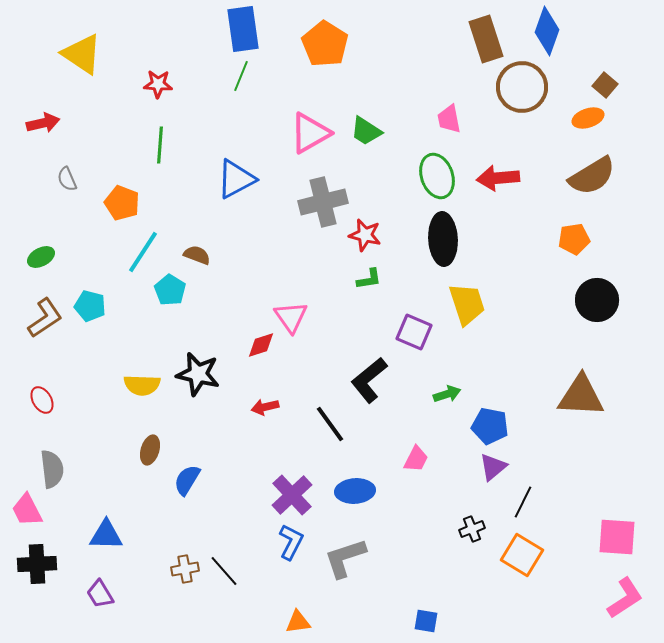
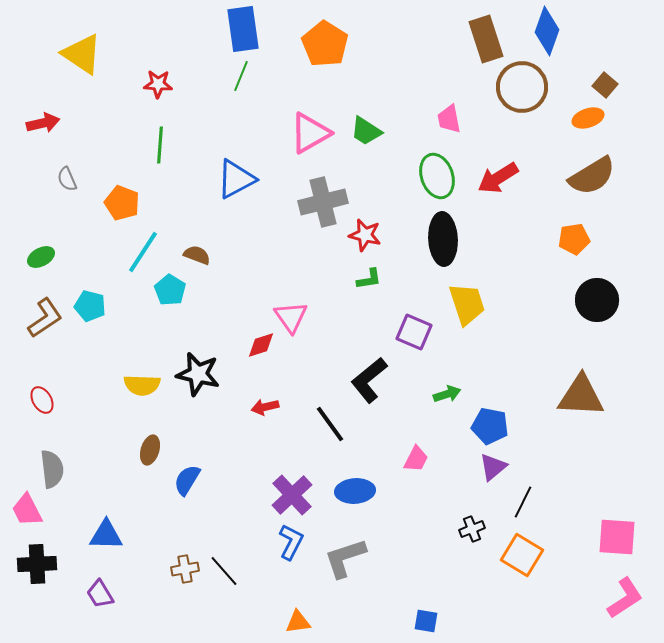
red arrow at (498, 178): rotated 27 degrees counterclockwise
